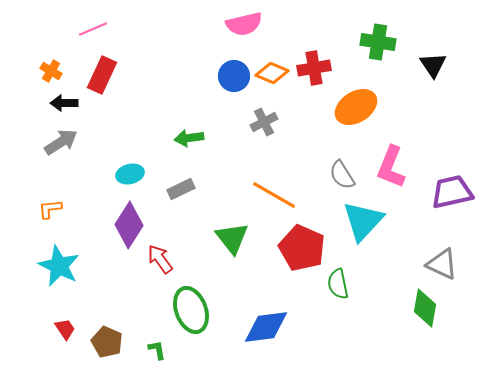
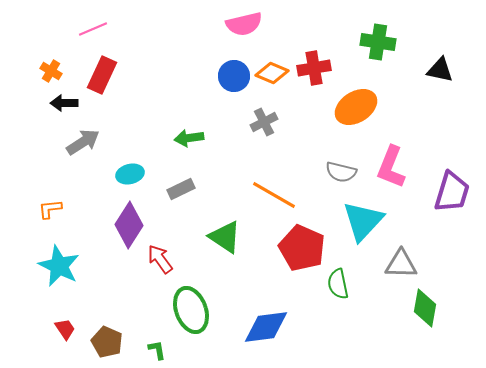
black triangle: moved 7 px right, 5 px down; rotated 44 degrees counterclockwise
gray arrow: moved 22 px right
gray semicircle: moved 1 px left, 3 px up; rotated 44 degrees counterclockwise
purple trapezoid: rotated 120 degrees clockwise
green triangle: moved 7 px left, 1 px up; rotated 18 degrees counterclockwise
gray triangle: moved 41 px left; rotated 24 degrees counterclockwise
